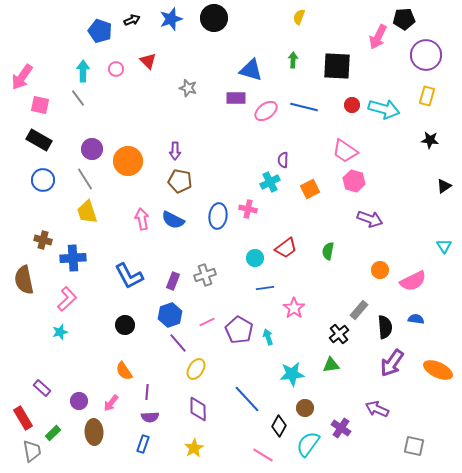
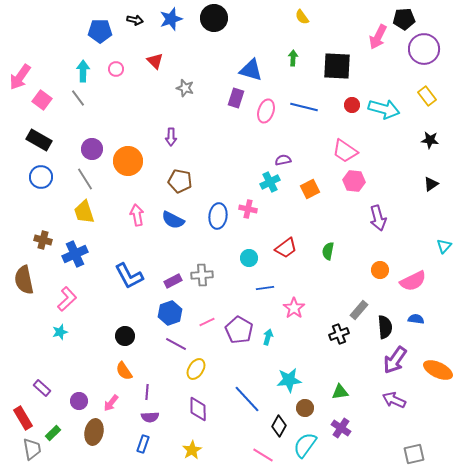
yellow semicircle at (299, 17): moved 3 px right; rotated 56 degrees counterclockwise
black arrow at (132, 20): moved 3 px right; rotated 35 degrees clockwise
blue pentagon at (100, 31): rotated 20 degrees counterclockwise
purple circle at (426, 55): moved 2 px left, 6 px up
green arrow at (293, 60): moved 2 px up
red triangle at (148, 61): moved 7 px right
pink arrow at (22, 77): moved 2 px left
gray star at (188, 88): moved 3 px left
yellow rectangle at (427, 96): rotated 54 degrees counterclockwise
purple rectangle at (236, 98): rotated 72 degrees counterclockwise
pink square at (40, 105): moved 2 px right, 5 px up; rotated 24 degrees clockwise
pink ellipse at (266, 111): rotated 35 degrees counterclockwise
purple arrow at (175, 151): moved 4 px left, 14 px up
purple semicircle at (283, 160): rotated 77 degrees clockwise
blue circle at (43, 180): moved 2 px left, 3 px up
pink hexagon at (354, 181): rotated 10 degrees counterclockwise
black triangle at (444, 186): moved 13 px left, 2 px up
yellow trapezoid at (87, 212): moved 3 px left
pink arrow at (142, 219): moved 5 px left, 4 px up
purple arrow at (370, 219): moved 8 px right, 1 px up; rotated 55 degrees clockwise
cyan triangle at (444, 246): rotated 14 degrees clockwise
blue cross at (73, 258): moved 2 px right, 4 px up; rotated 20 degrees counterclockwise
cyan circle at (255, 258): moved 6 px left
gray cross at (205, 275): moved 3 px left; rotated 15 degrees clockwise
purple rectangle at (173, 281): rotated 42 degrees clockwise
blue hexagon at (170, 315): moved 2 px up
black circle at (125, 325): moved 11 px down
black cross at (339, 334): rotated 18 degrees clockwise
cyan arrow at (268, 337): rotated 35 degrees clockwise
purple line at (178, 343): moved 2 px left, 1 px down; rotated 20 degrees counterclockwise
purple arrow at (392, 363): moved 3 px right, 3 px up
green triangle at (331, 365): moved 9 px right, 27 px down
cyan star at (292, 374): moved 3 px left, 6 px down
purple arrow at (377, 409): moved 17 px right, 9 px up
brown ellipse at (94, 432): rotated 15 degrees clockwise
cyan semicircle at (308, 444): moved 3 px left, 1 px down
gray square at (414, 446): moved 8 px down; rotated 25 degrees counterclockwise
yellow star at (194, 448): moved 2 px left, 2 px down
gray trapezoid at (32, 451): moved 2 px up
